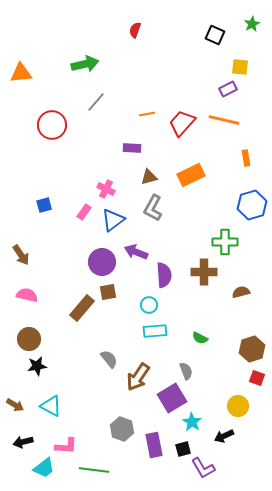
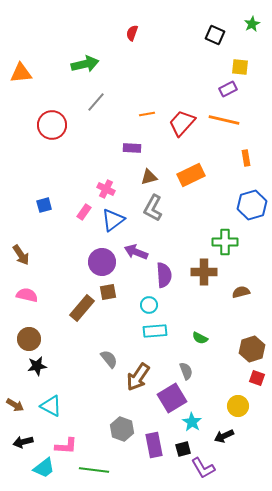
red semicircle at (135, 30): moved 3 px left, 3 px down
